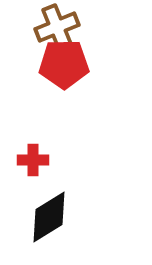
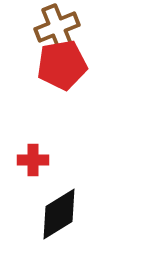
red pentagon: moved 2 px left, 1 px down; rotated 9 degrees counterclockwise
black diamond: moved 10 px right, 3 px up
